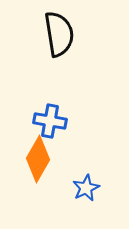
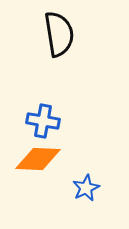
blue cross: moved 7 px left
orange diamond: rotated 63 degrees clockwise
